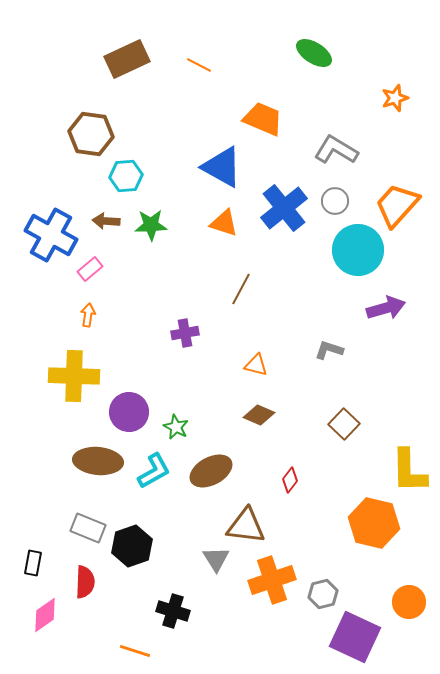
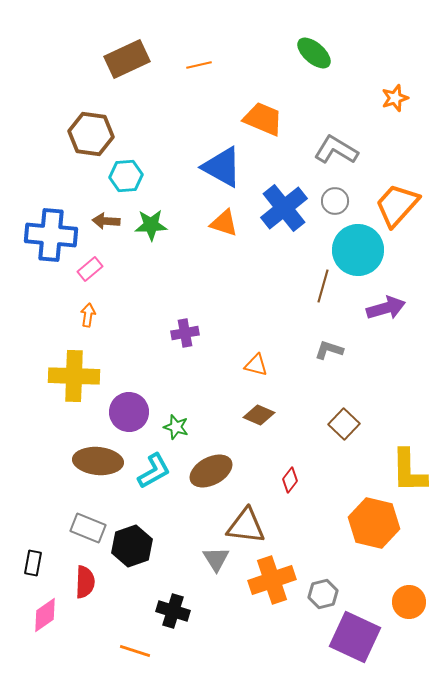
green ellipse at (314, 53): rotated 9 degrees clockwise
orange line at (199, 65): rotated 40 degrees counterclockwise
blue cross at (51, 235): rotated 24 degrees counterclockwise
brown line at (241, 289): moved 82 px right, 3 px up; rotated 12 degrees counterclockwise
green star at (176, 427): rotated 10 degrees counterclockwise
